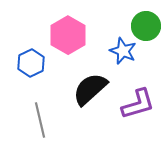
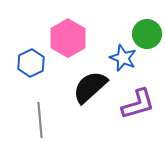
green circle: moved 1 px right, 8 px down
pink hexagon: moved 3 px down
blue star: moved 7 px down
black semicircle: moved 2 px up
gray line: rotated 8 degrees clockwise
